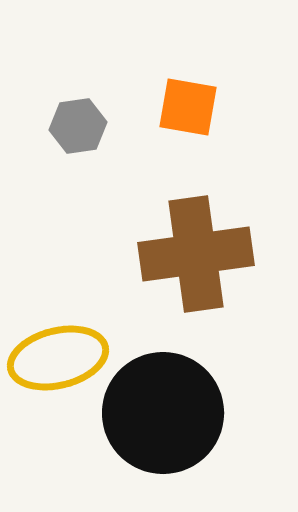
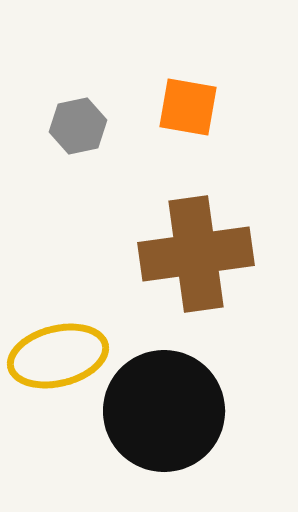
gray hexagon: rotated 4 degrees counterclockwise
yellow ellipse: moved 2 px up
black circle: moved 1 px right, 2 px up
